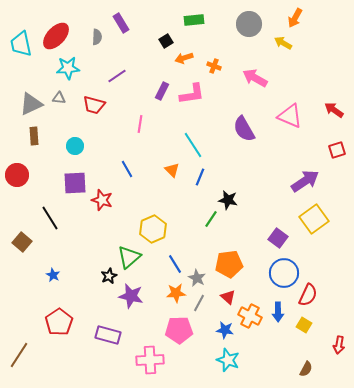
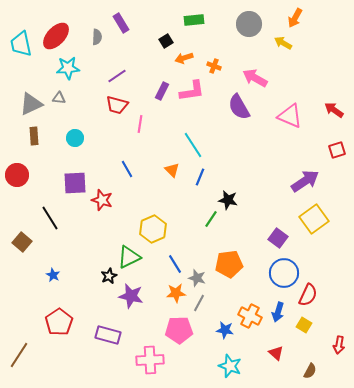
pink L-shape at (192, 94): moved 3 px up
red trapezoid at (94, 105): moved 23 px right
purple semicircle at (244, 129): moved 5 px left, 22 px up
cyan circle at (75, 146): moved 8 px up
green triangle at (129, 257): rotated 15 degrees clockwise
gray star at (197, 278): rotated 12 degrees counterclockwise
red triangle at (228, 297): moved 48 px right, 56 px down
blue arrow at (278, 312): rotated 18 degrees clockwise
cyan star at (228, 360): moved 2 px right, 6 px down
brown semicircle at (306, 369): moved 4 px right, 2 px down
